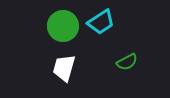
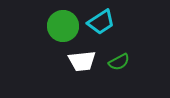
green semicircle: moved 8 px left
white trapezoid: moved 18 px right, 7 px up; rotated 112 degrees counterclockwise
